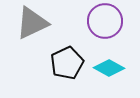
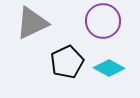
purple circle: moved 2 px left
black pentagon: moved 1 px up
